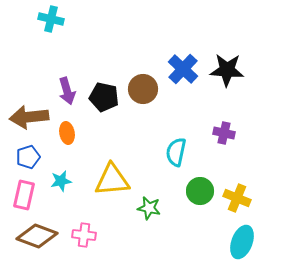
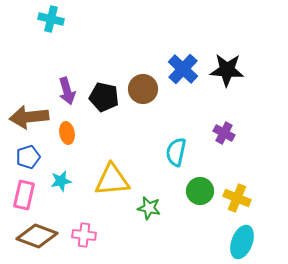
purple cross: rotated 15 degrees clockwise
